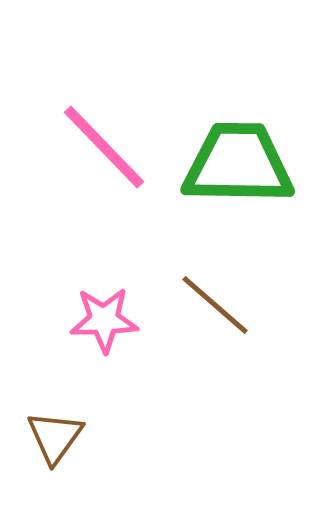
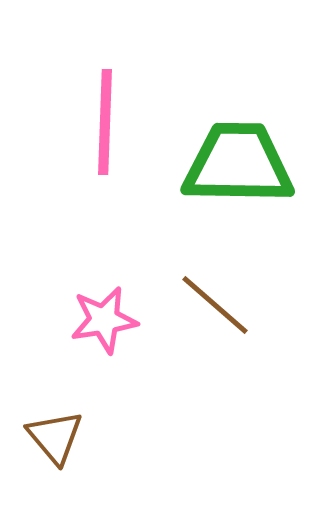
pink line: moved 1 px right, 25 px up; rotated 46 degrees clockwise
pink star: rotated 8 degrees counterclockwise
brown triangle: rotated 16 degrees counterclockwise
